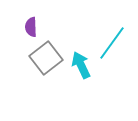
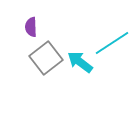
cyan line: rotated 21 degrees clockwise
cyan arrow: moved 1 px left, 3 px up; rotated 28 degrees counterclockwise
